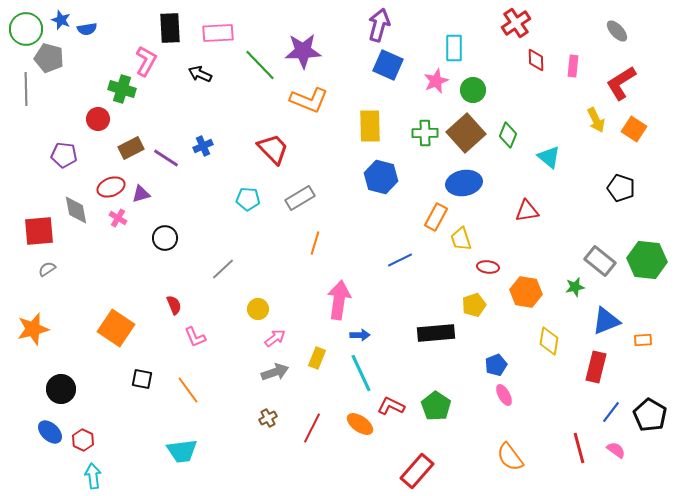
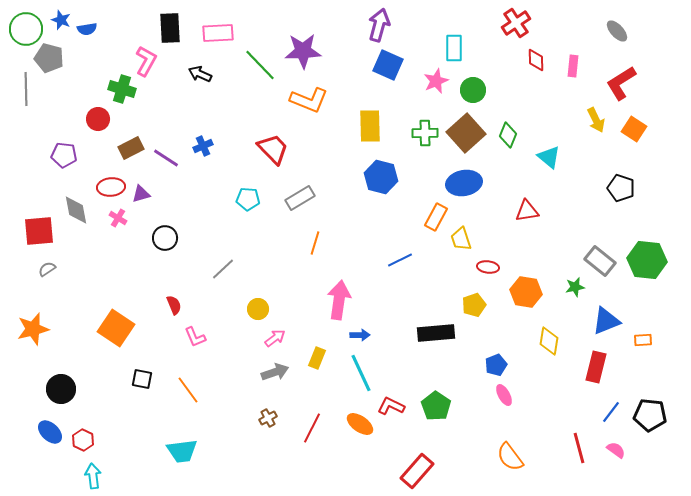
red ellipse at (111, 187): rotated 16 degrees clockwise
black pentagon at (650, 415): rotated 24 degrees counterclockwise
